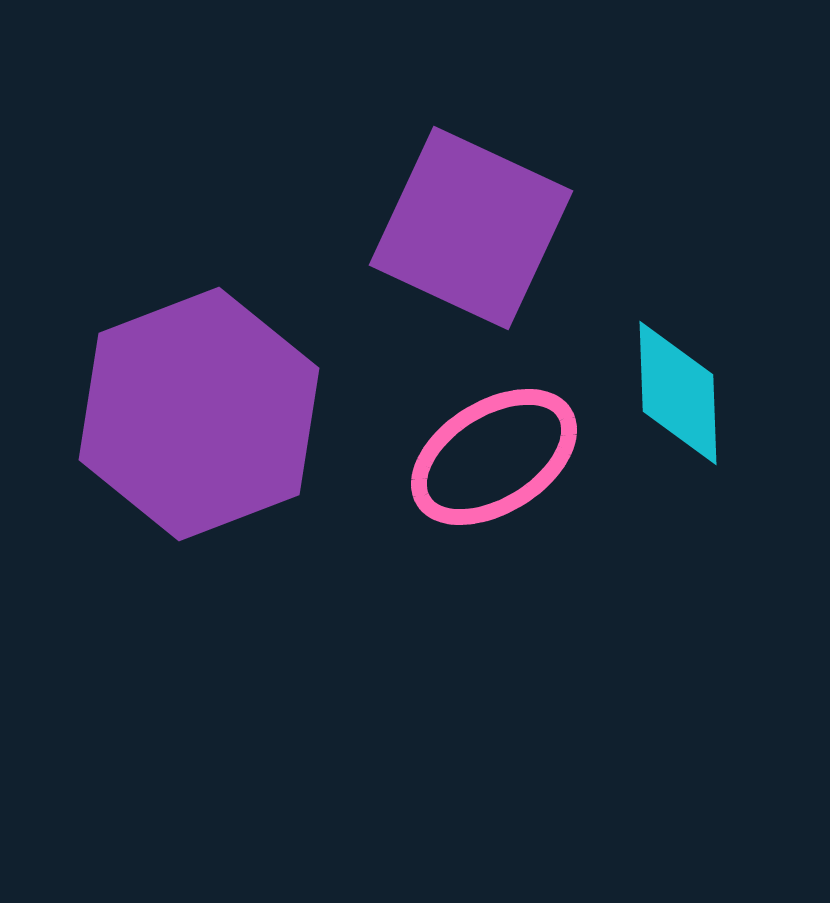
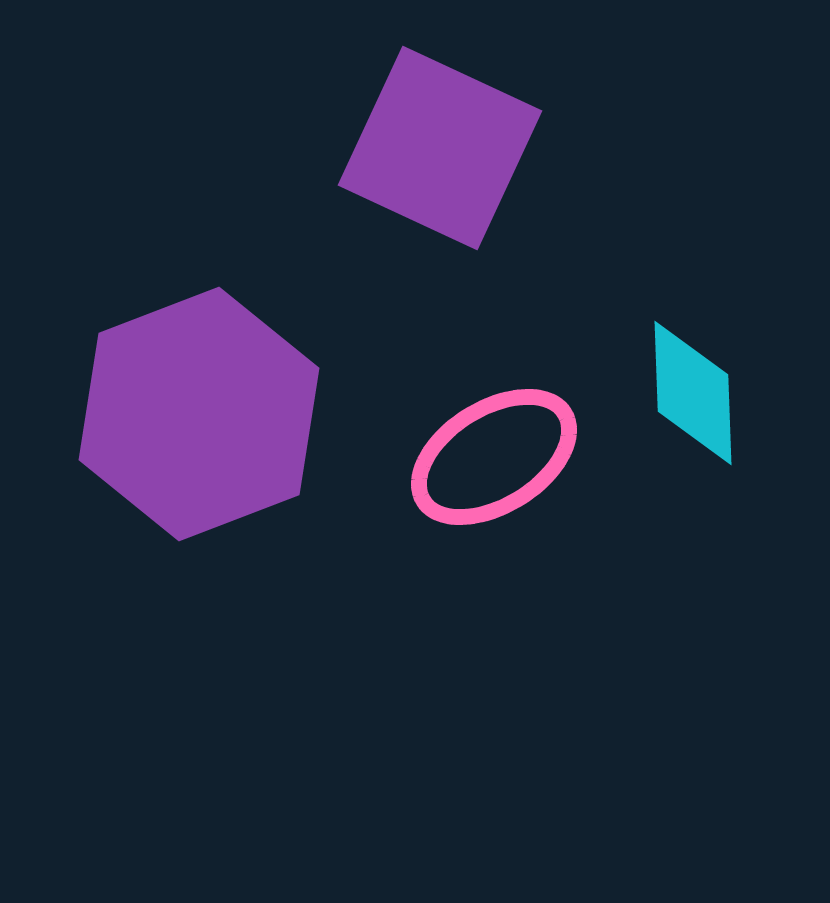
purple square: moved 31 px left, 80 px up
cyan diamond: moved 15 px right
